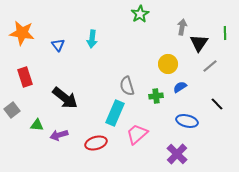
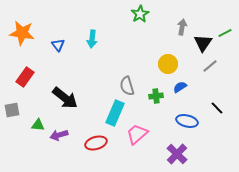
green line: rotated 64 degrees clockwise
black triangle: moved 4 px right
red rectangle: rotated 54 degrees clockwise
black line: moved 4 px down
gray square: rotated 28 degrees clockwise
green triangle: moved 1 px right
